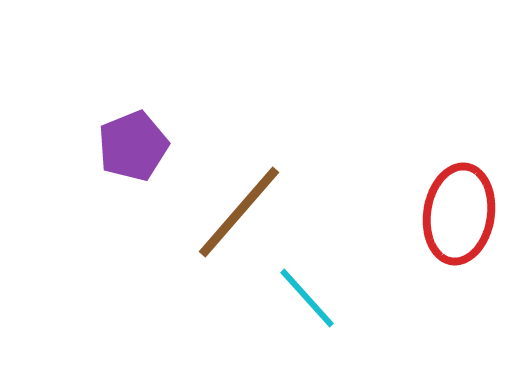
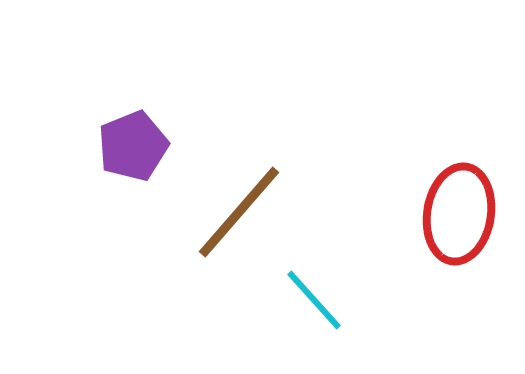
cyan line: moved 7 px right, 2 px down
